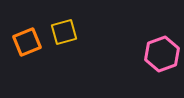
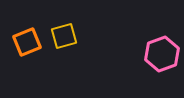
yellow square: moved 4 px down
